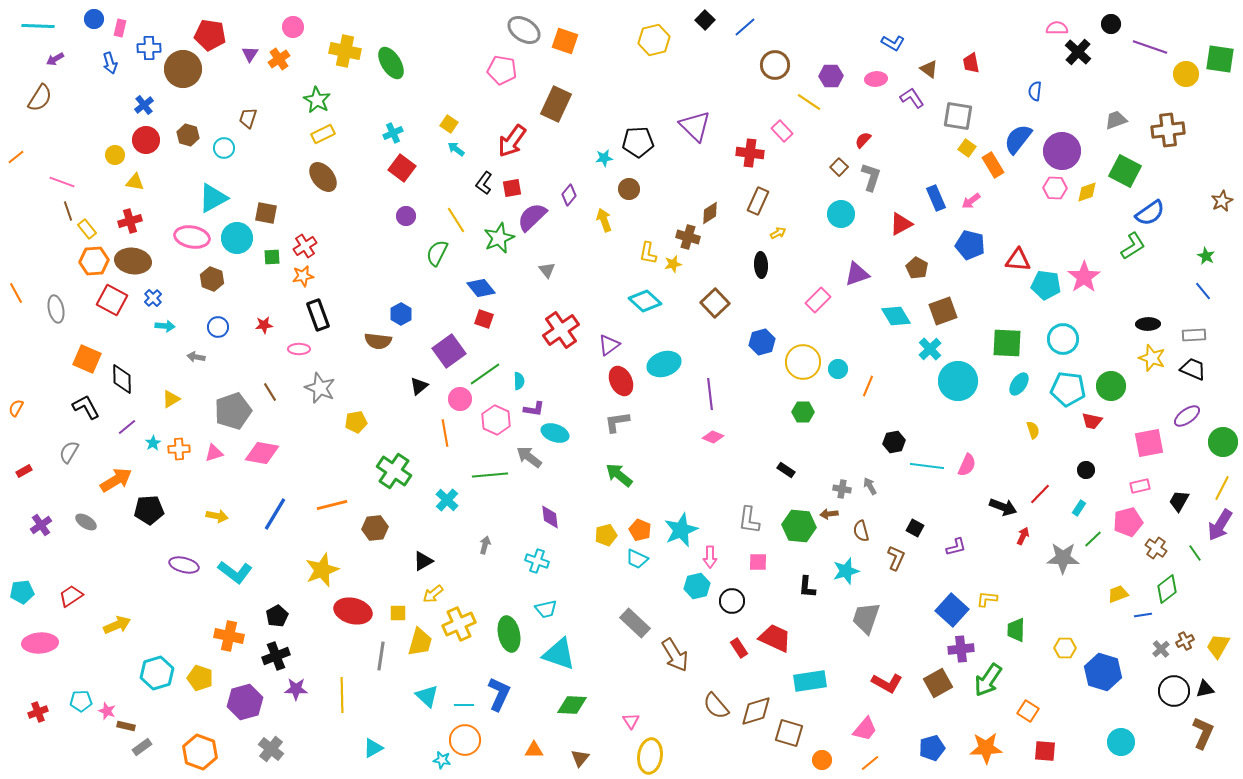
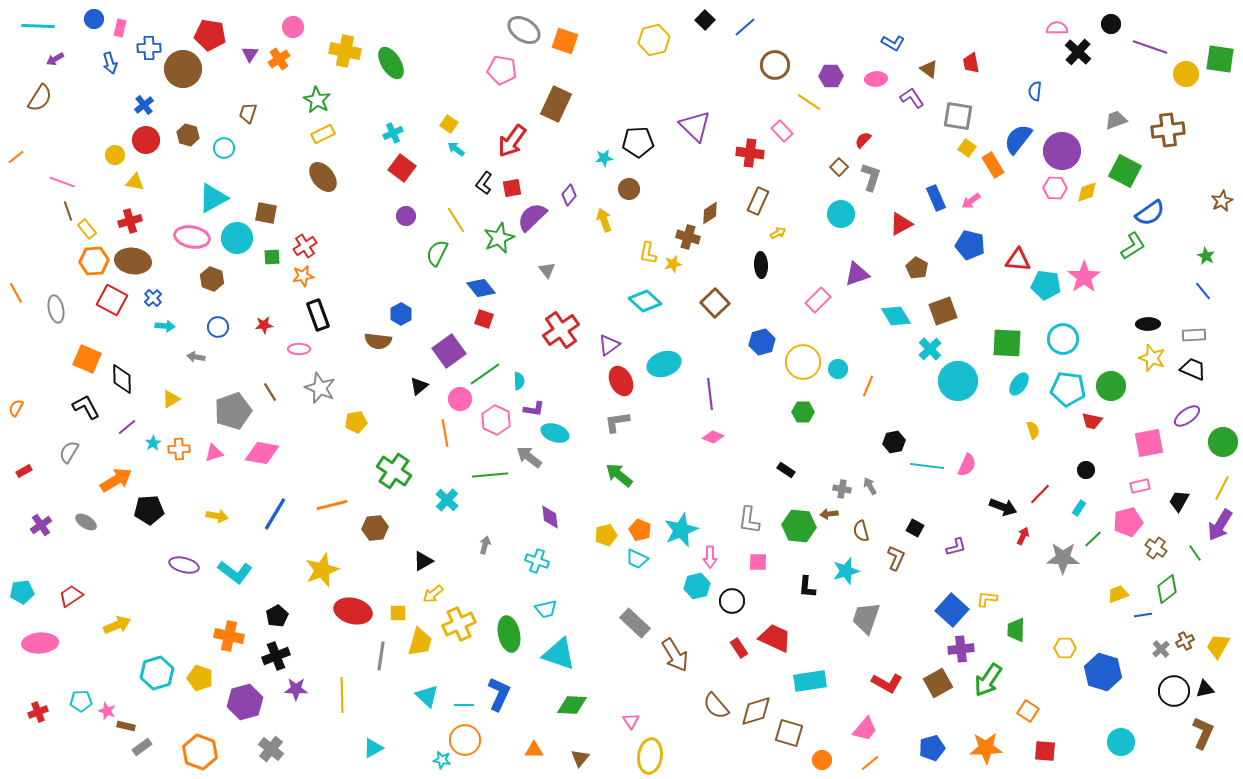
brown trapezoid at (248, 118): moved 5 px up
